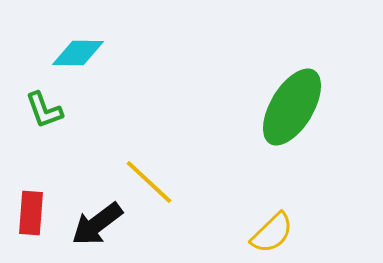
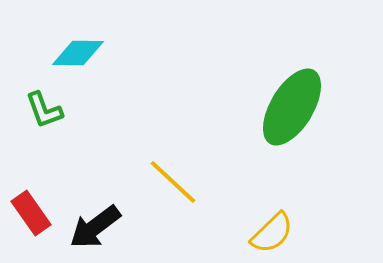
yellow line: moved 24 px right
red rectangle: rotated 39 degrees counterclockwise
black arrow: moved 2 px left, 3 px down
